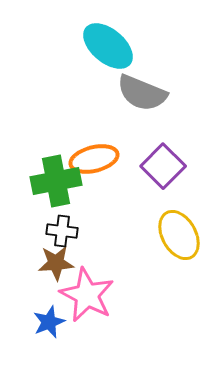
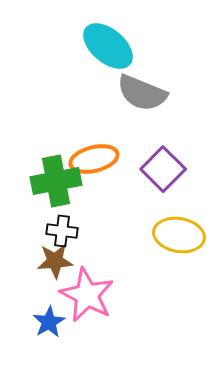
purple square: moved 3 px down
yellow ellipse: rotated 51 degrees counterclockwise
brown star: moved 1 px left, 2 px up
blue star: rotated 8 degrees counterclockwise
